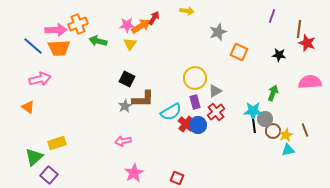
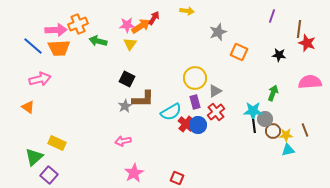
yellow star at (286, 135): rotated 24 degrees clockwise
yellow rectangle at (57, 143): rotated 42 degrees clockwise
